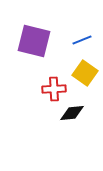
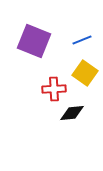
purple square: rotated 8 degrees clockwise
